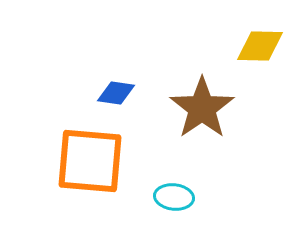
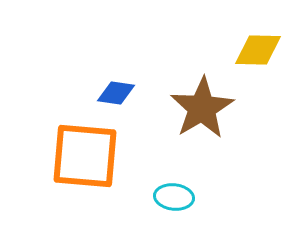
yellow diamond: moved 2 px left, 4 px down
brown star: rotated 4 degrees clockwise
orange square: moved 5 px left, 5 px up
